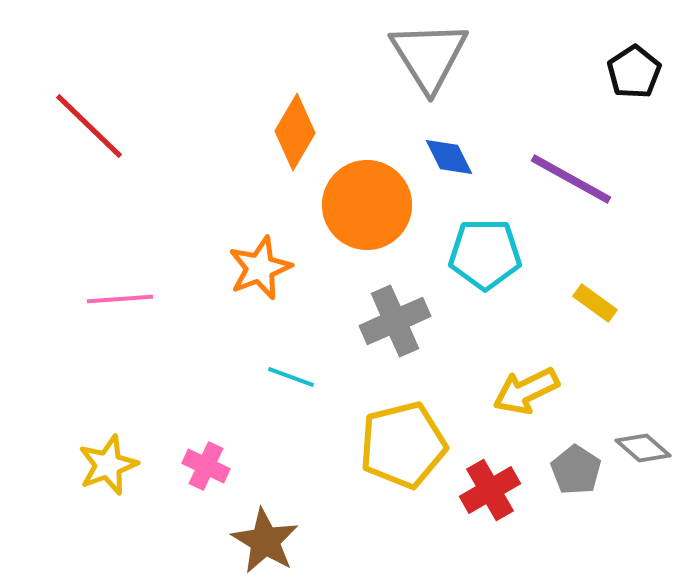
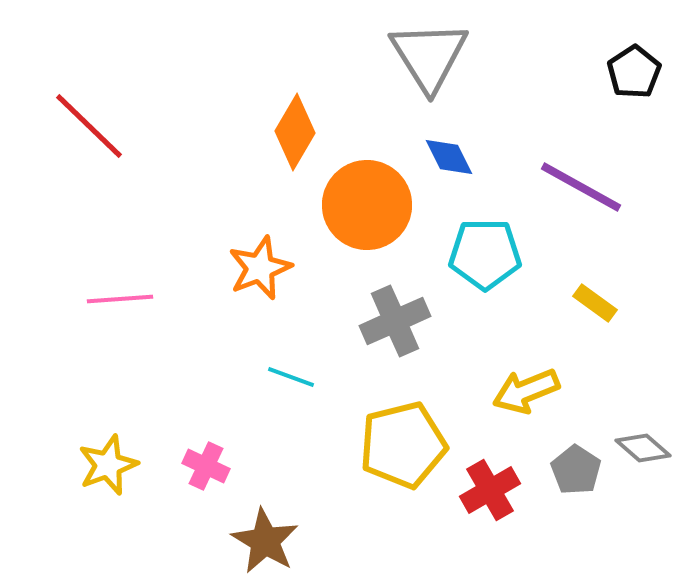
purple line: moved 10 px right, 8 px down
yellow arrow: rotated 4 degrees clockwise
